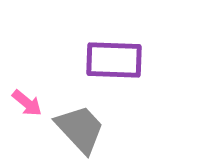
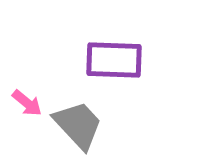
gray trapezoid: moved 2 px left, 4 px up
